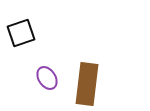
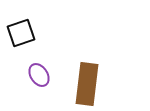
purple ellipse: moved 8 px left, 3 px up
